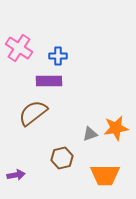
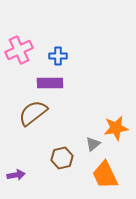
pink cross: moved 2 px down; rotated 32 degrees clockwise
purple rectangle: moved 1 px right, 2 px down
gray triangle: moved 3 px right, 10 px down; rotated 21 degrees counterclockwise
orange trapezoid: rotated 64 degrees clockwise
